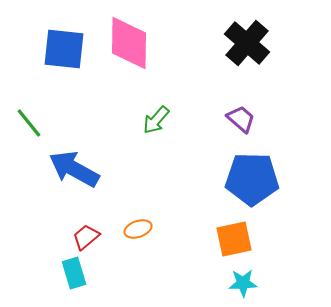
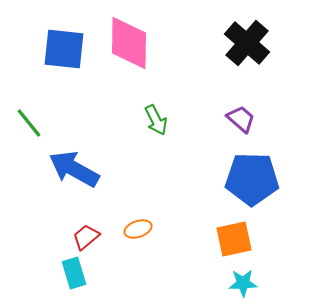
green arrow: rotated 68 degrees counterclockwise
